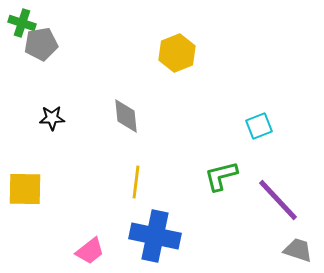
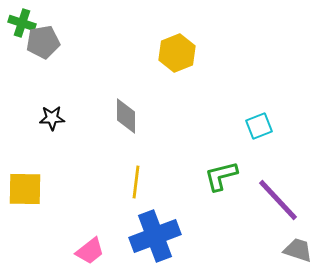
gray pentagon: moved 2 px right, 2 px up
gray diamond: rotated 6 degrees clockwise
blue cross: rotated 33 degrees counterclockwise
